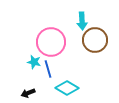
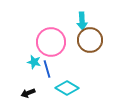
brown circle: moved 5 px left
blue line: moved 1 px left
